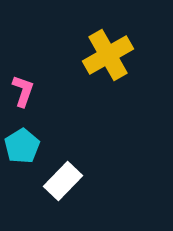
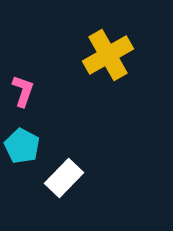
cyan pentagon: rotated 12 degrees counterclockwise
white rectangle: moved 1 px right, 3 px up
